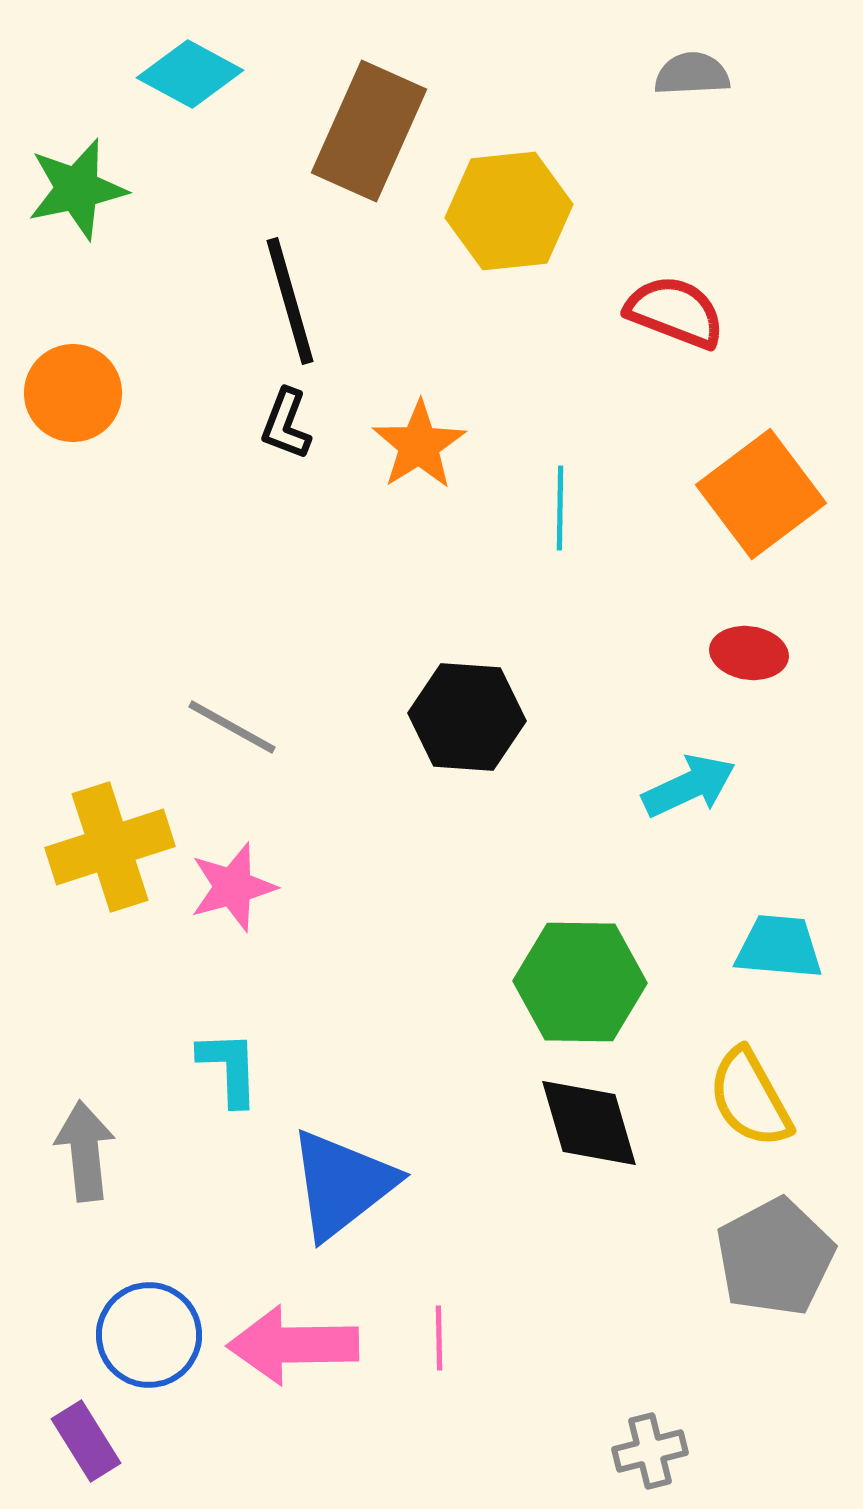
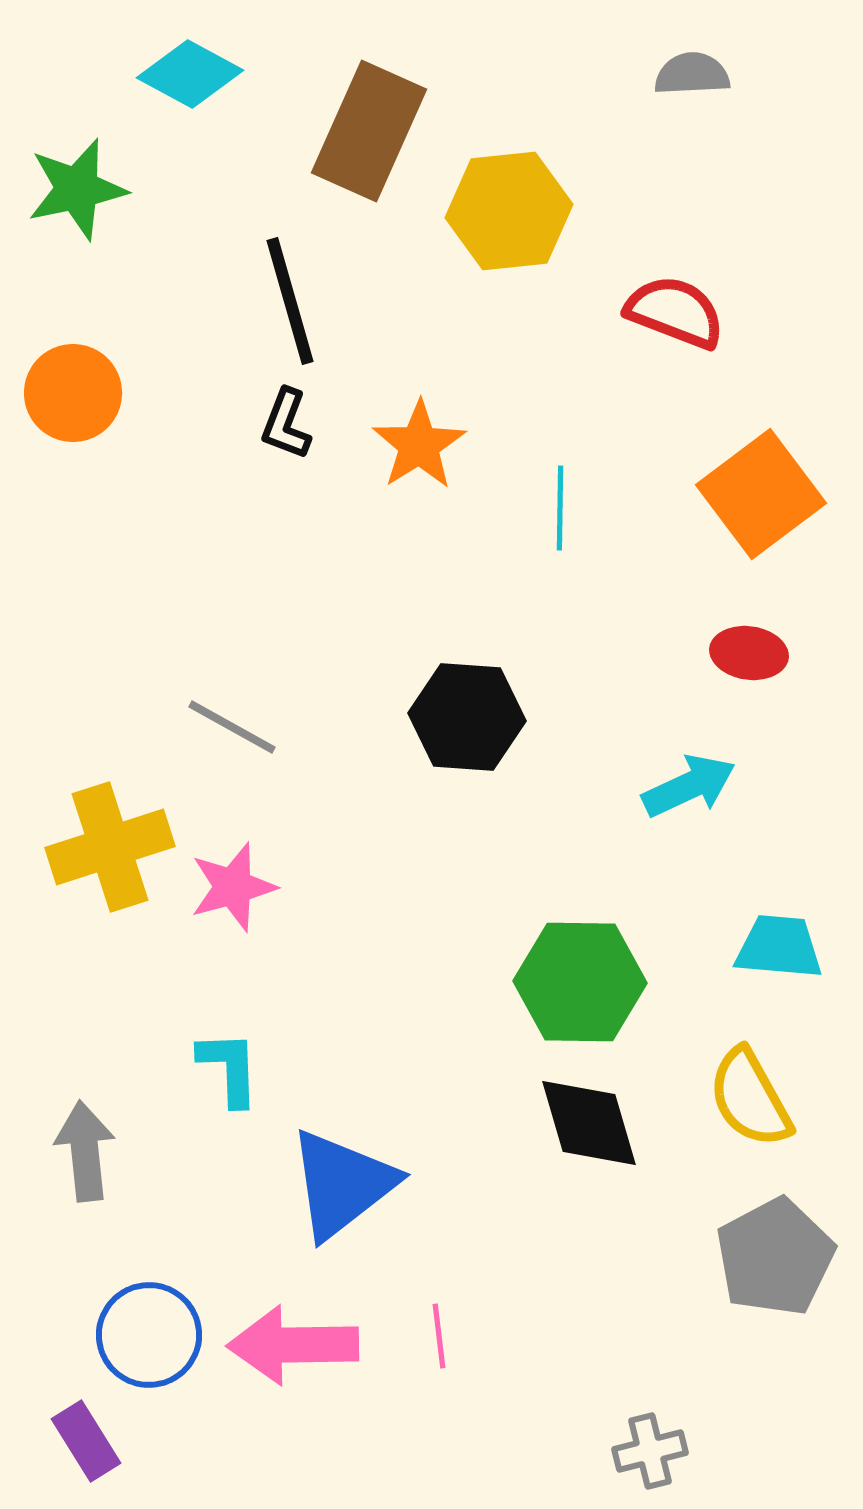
pink line: moved 2 px up; rotated 6 degrees counterclockwise
